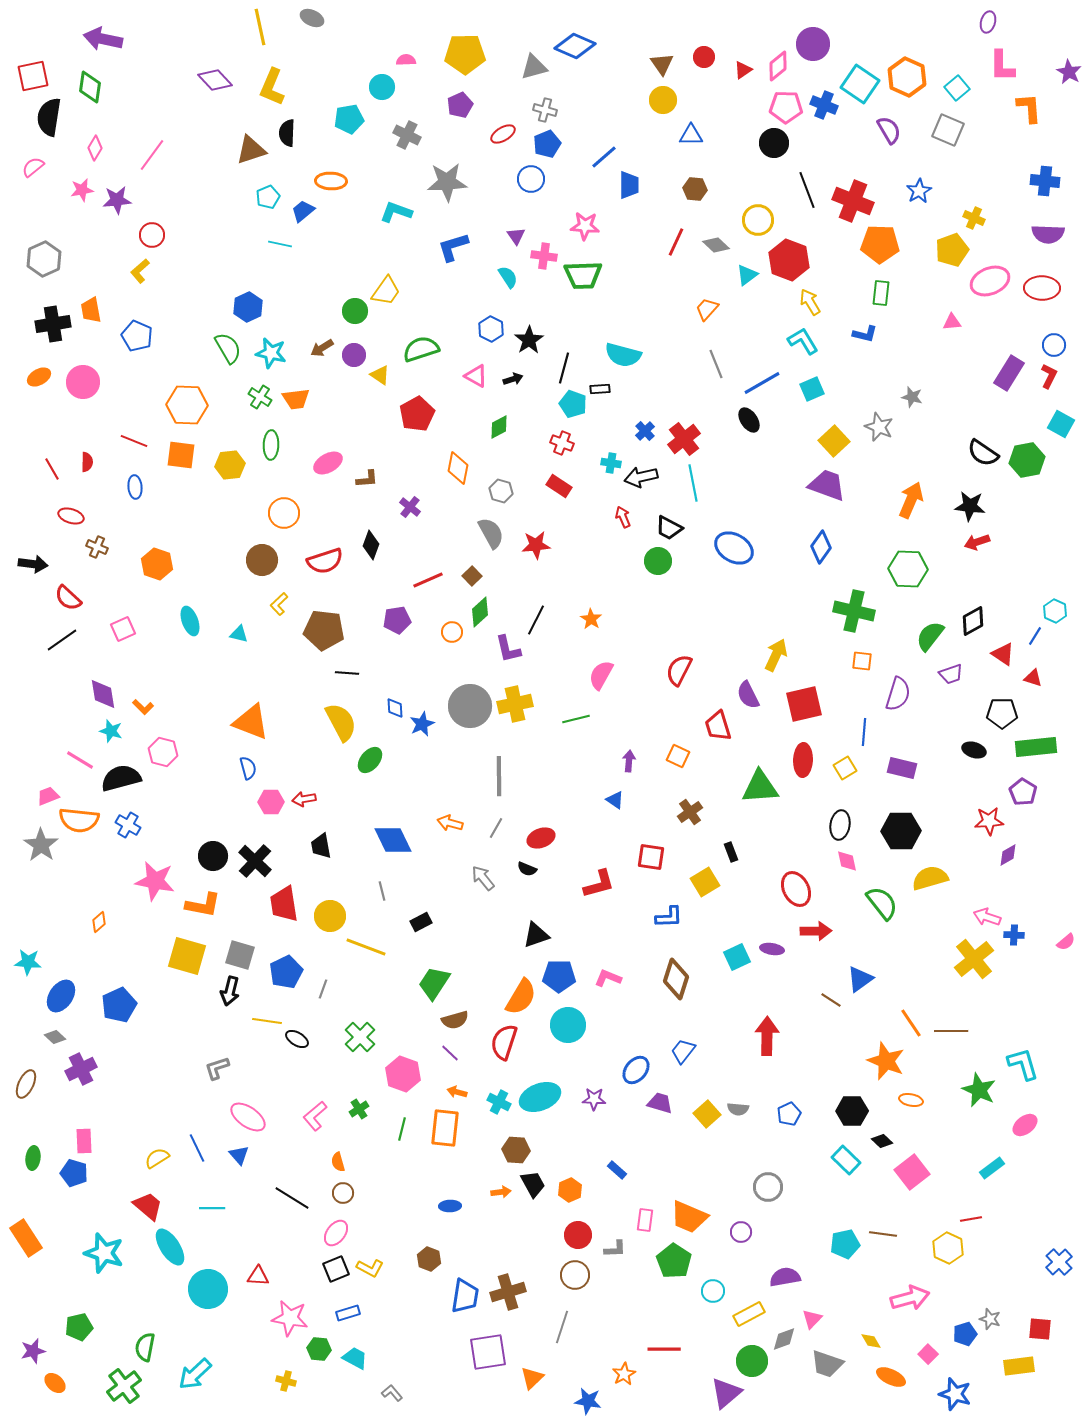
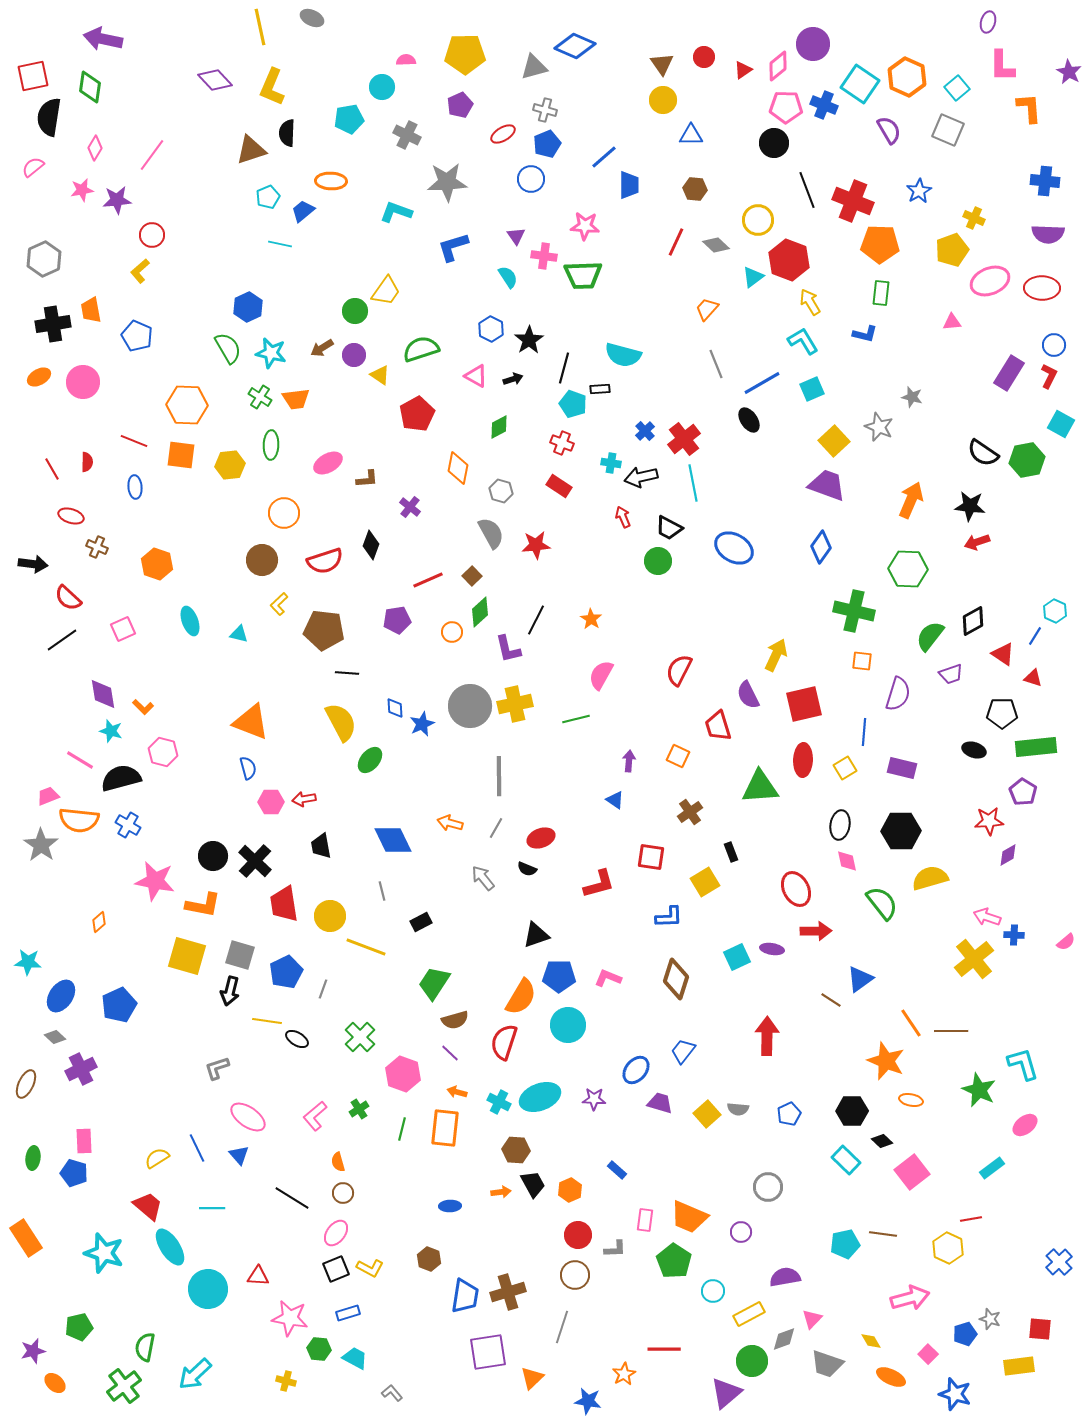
cyan triangle at (747, 275): moved 6 px right, 2 px down
